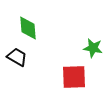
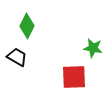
green diamond: moved 1 px left, 2 px up; rotated 30 degrees clockwise
